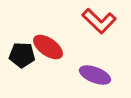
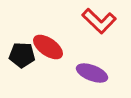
purple ellipse: moved 3 px left, 2 px up
